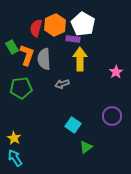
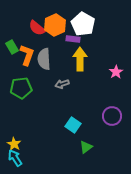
red semicircle: moved 1 px right; rotated 66 degrees counterclockwise
yellow star: moved 6 px down
